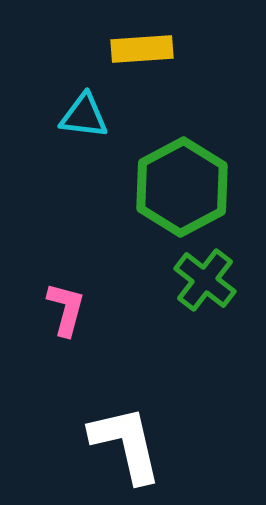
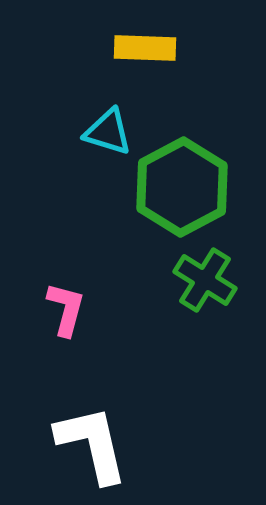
yellow rectangle: moved 3 px right, 1 px up; rotated 6 degrees clockwise
cyan triangle: moved 24 px right, 16 px down; rotated 10 degrees clockwise
green cross: rotated 6 degrees counterclockwise
white L-shape: moved 34 px left
